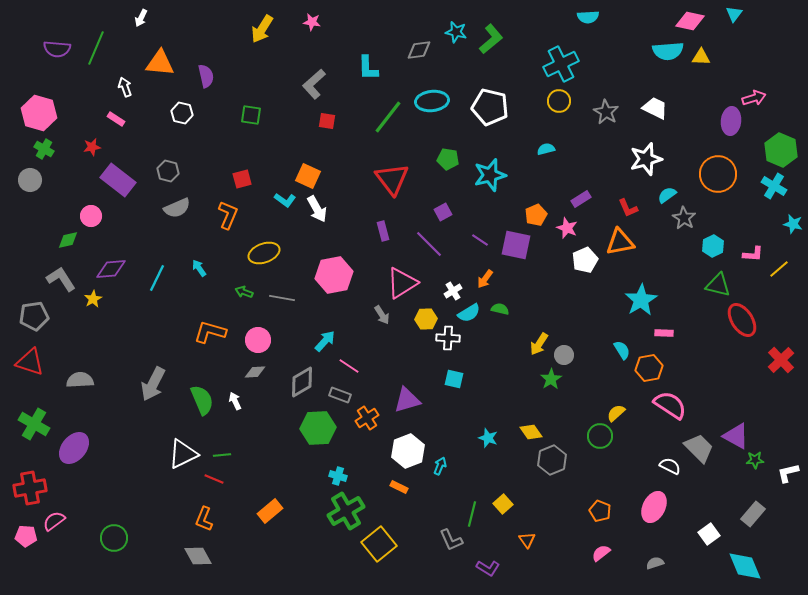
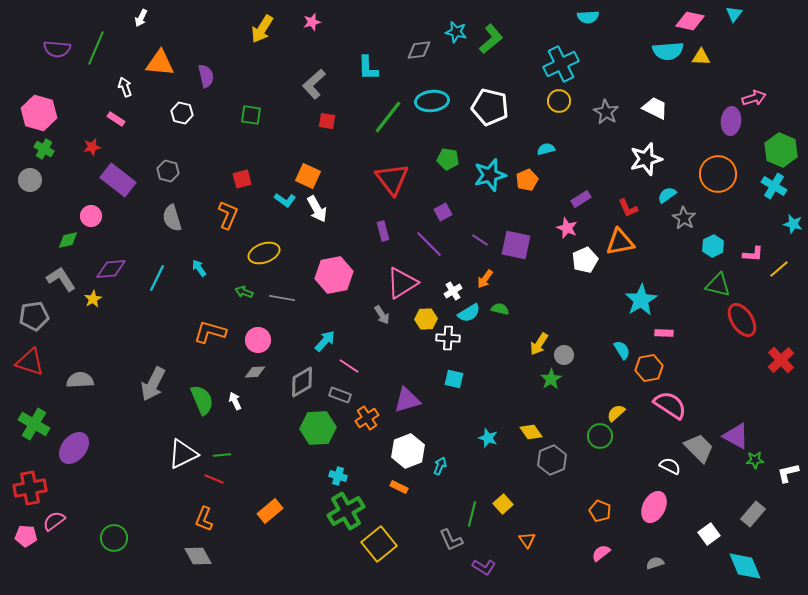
pink star at (312, 22): rotated 24 degrees counterclockwise
gray semicircle at (177, 208): moved 5 px left, 10 px down; rotated 96 degrees clockwise
orange pentagon at (536, 215): moved 9 px left, 35 px up
purple L-shape at (488, 568): moved 4 px left, 1 px up
